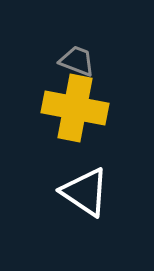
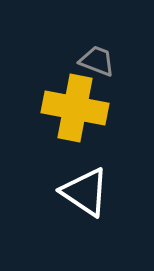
gray trapezoid: moved 20 px right
